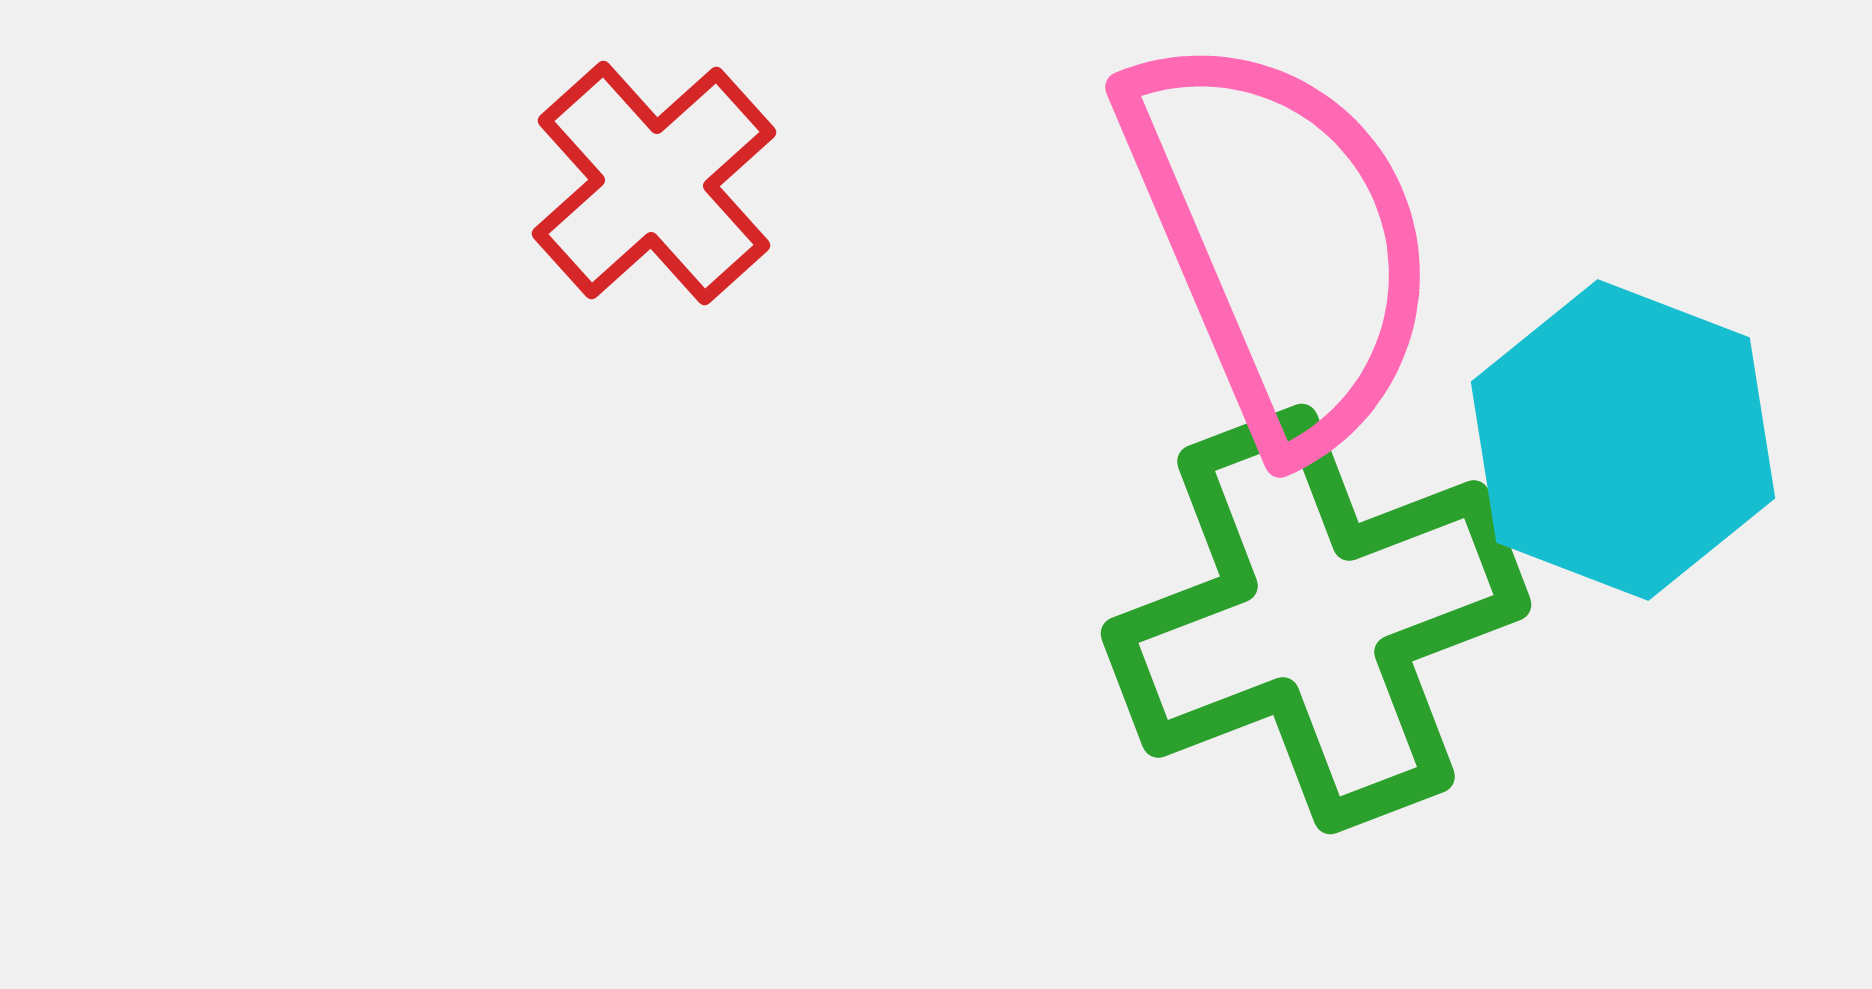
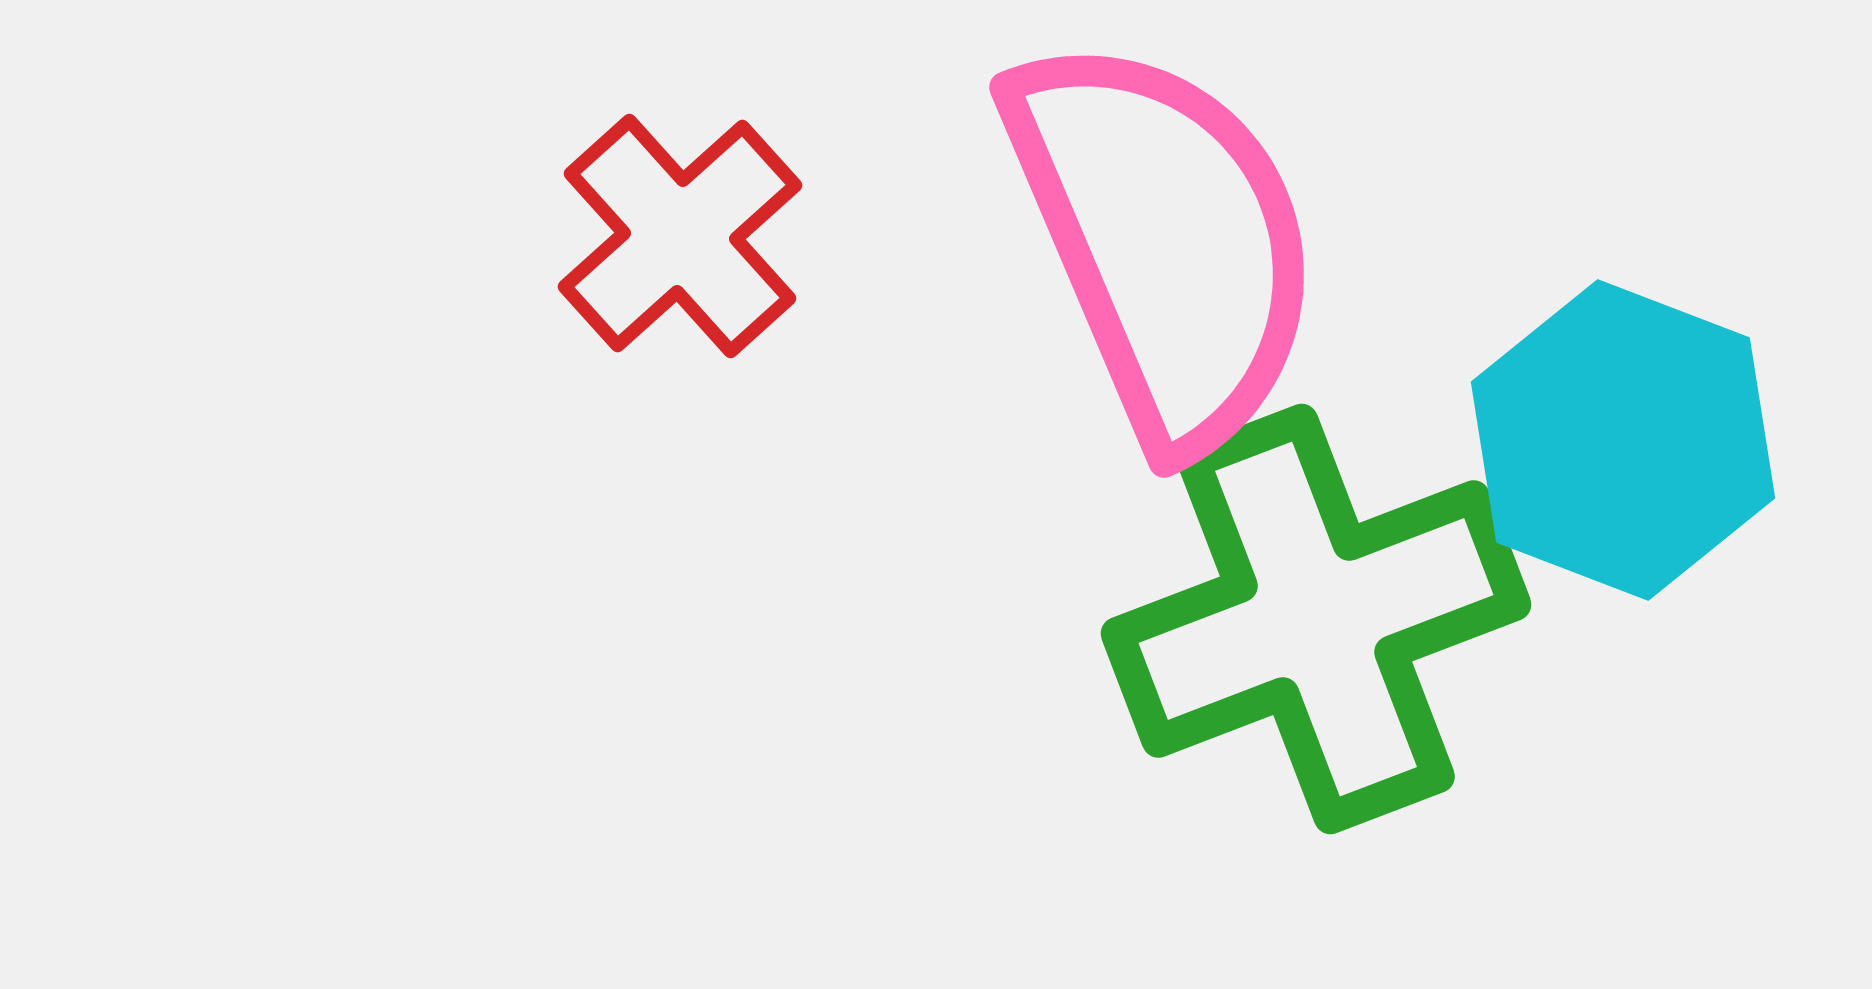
red cross: moved 26 px right, 53 px down
pink semicircle: moved 116 px left
